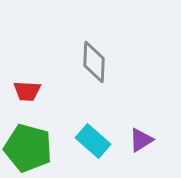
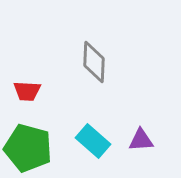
purple triangle: rotated 28 degrees clockwise
